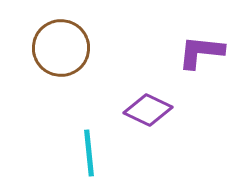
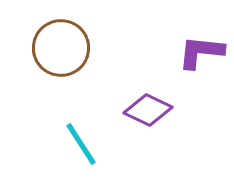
cyan line: moved 8 px left, 9 px up; rotated 27 degrees counterclockwise
